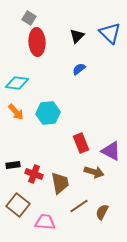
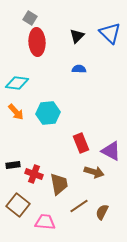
gray square: moved 1 px right
blue semicircle: rotated 40 degrees clockwise
brown trapezoid: moved 1 px left, 1 px down
